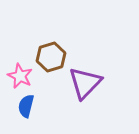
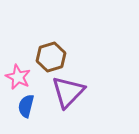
pink star: moved 2 px left, 1 px down
purple triangle: moved 17 px left, 9 px down
